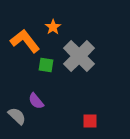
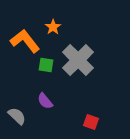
gray cross: moved 1 px left, 4 px down
purple semicircle: moved 9 px right
red square: moved 1 px right, 1 px down; rotated 21 degrees clockwise
